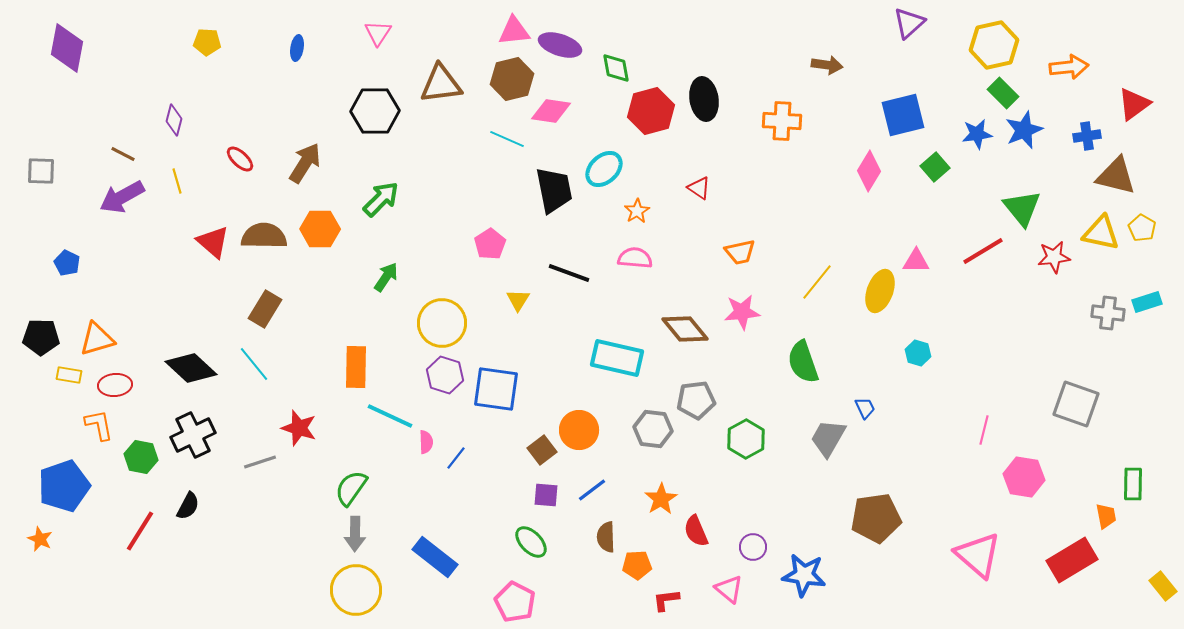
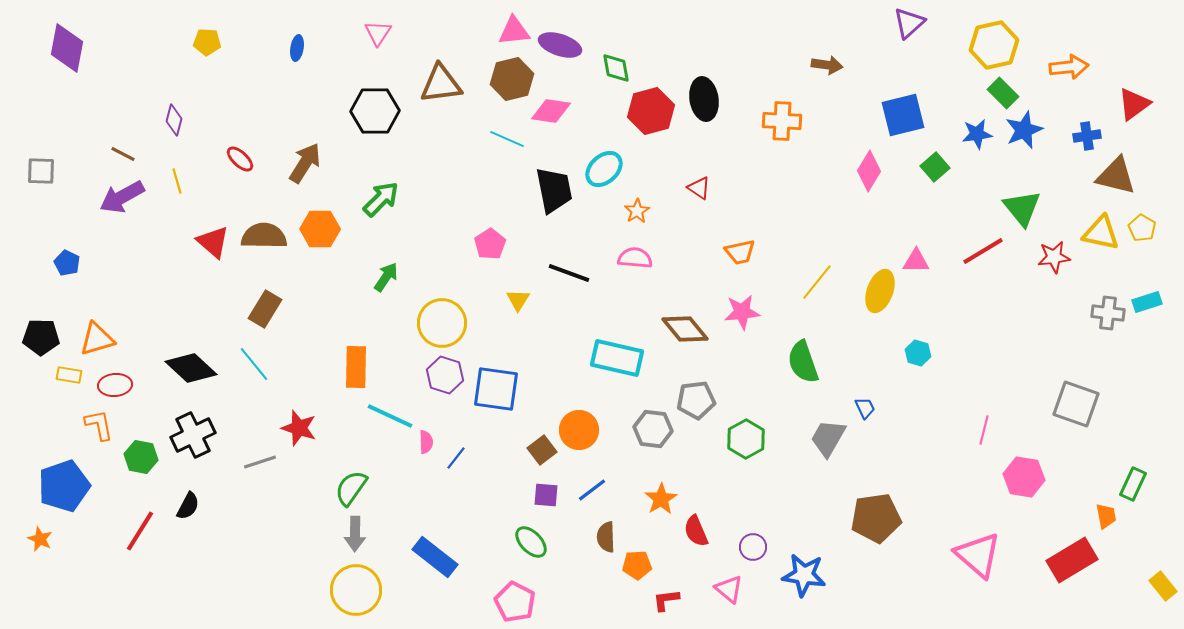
green rectangle at (1133, 484): rotated 24 degrees clockwise
